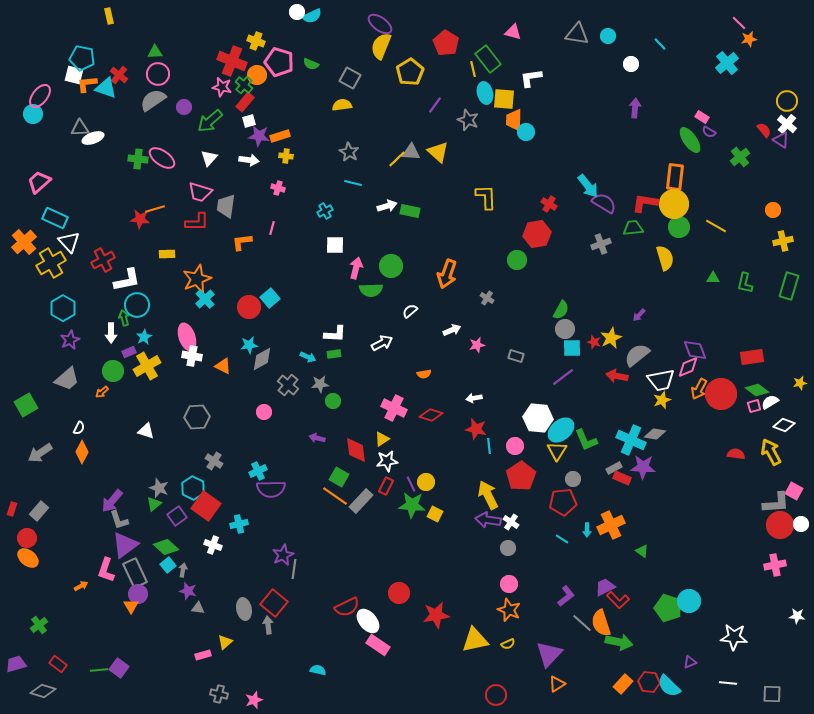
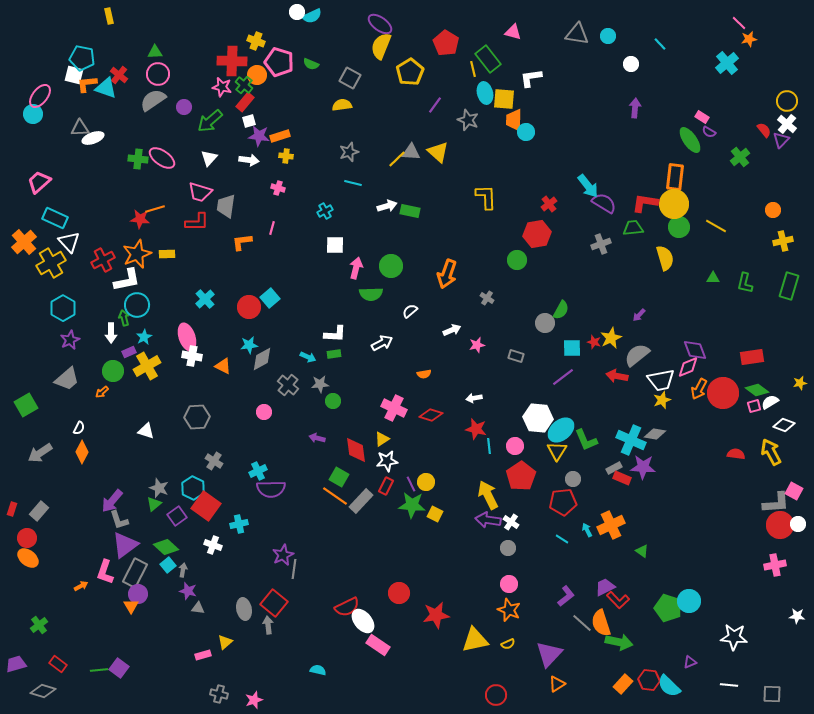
red cross at (232, 61): rotated 20 degrees counterclockwise
purple triangle at (781, 140): rotated 42 degrees clockwise
gray star at (349, 152): rotated 24 degrees clockwise
red cross at (549, 204): rotated 21 degrees clockwise
orange star at (197, 279): moved 60 px left, 25 px up
green semicircle at (371, 290): moved 4 px down
gray circle at (565, 329): moved 20 px left, 6 px up
red circle at (721, 394): moved 2 px right, 1 px up
white circle at (801, 524): moved 3 px left
cyan arrow at (587, 530): rotated 152 degrees clockwise
pink L-shape at (106, 570): moved 1 px left, 2 px down
gray rectangle at (135, 573): rotated 52 degrees clockwise
white ellipse at (368, 621): moved 5 px left
red hexagon at (649, 682): moved 2 px up
white line at (728, 683): moved 1 px right, 2 px down
